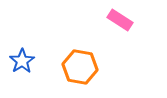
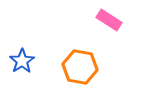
pink rectangle: moved 11 px left
